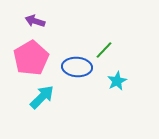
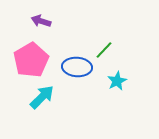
purple arrow: moved 6 px right
pink pentagon: moved 2 px down
